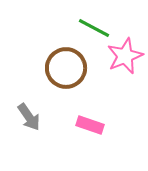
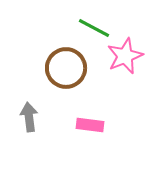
gray arrow: rotated 152 degrees counterclockwise
pink rectangle: rotated 12 degrees counterclockwise
